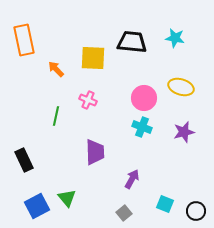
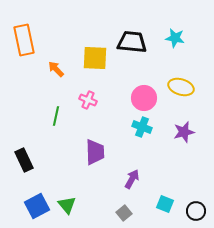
yellow square: moved 2 px right
green triangle: moved 7 px down
